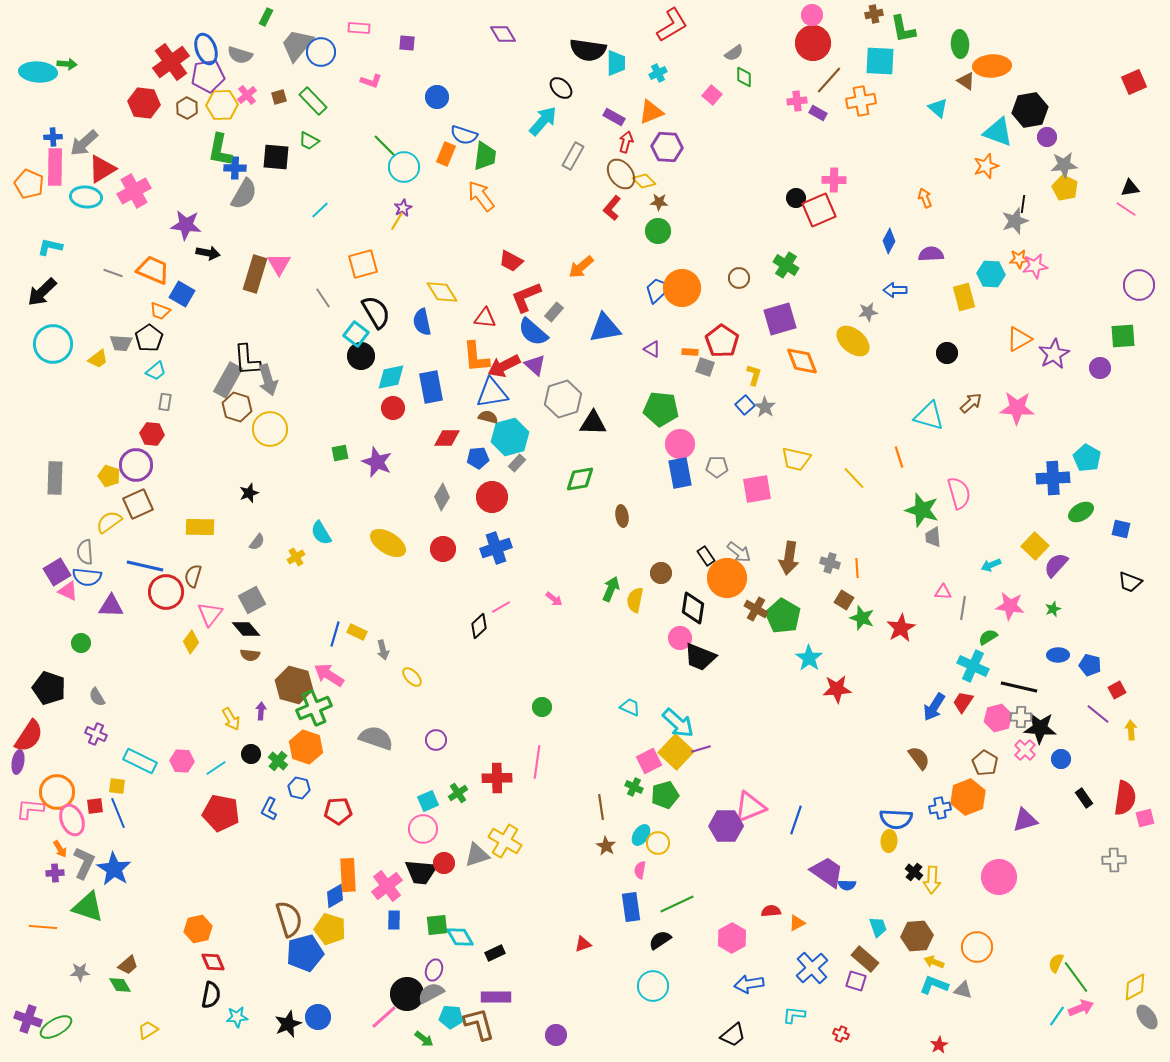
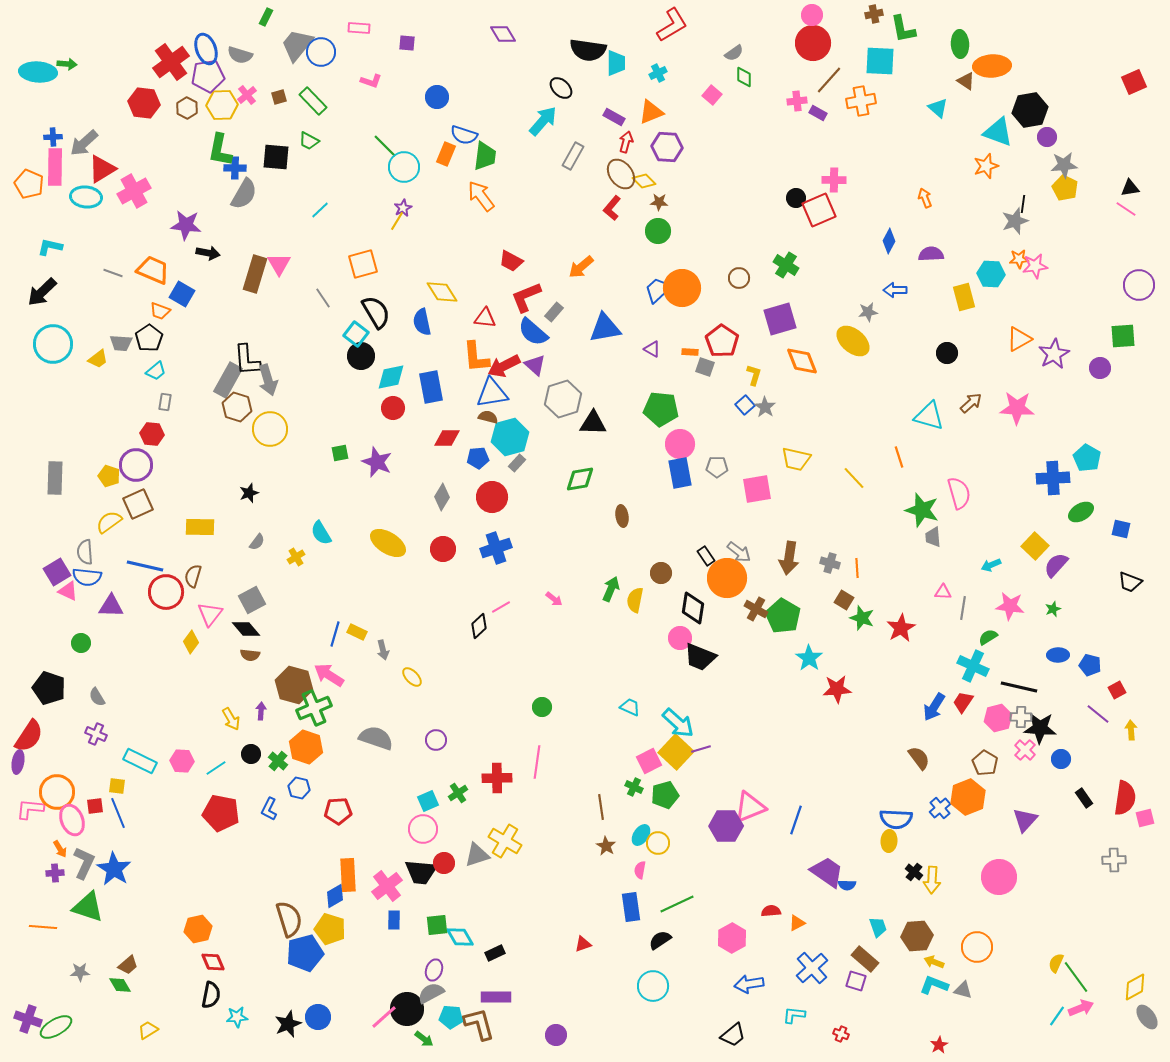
blue cross at (940, 808): rotated 30 degrees counterclockwise
purple triangle at (1025, 820): rotated 32 degrees counterclockwise
black circle at (407, 994): moved 15 px down
